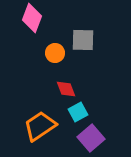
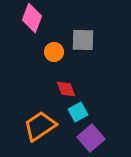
orange circle: moved 1 px left, 1 px up
